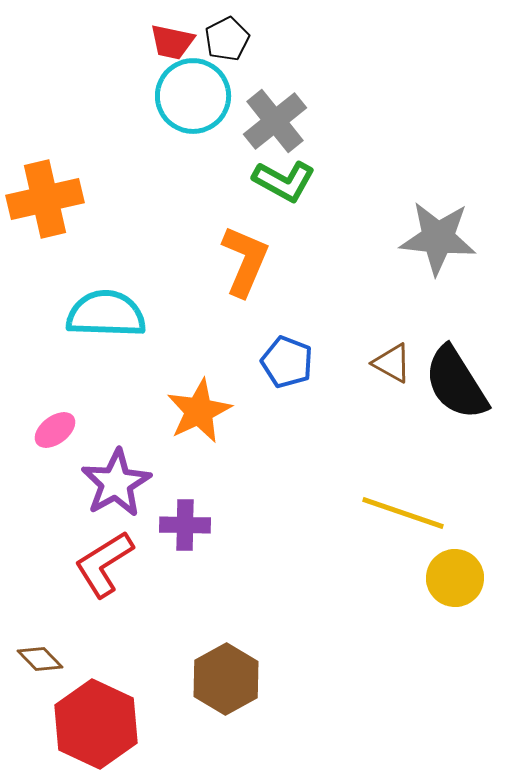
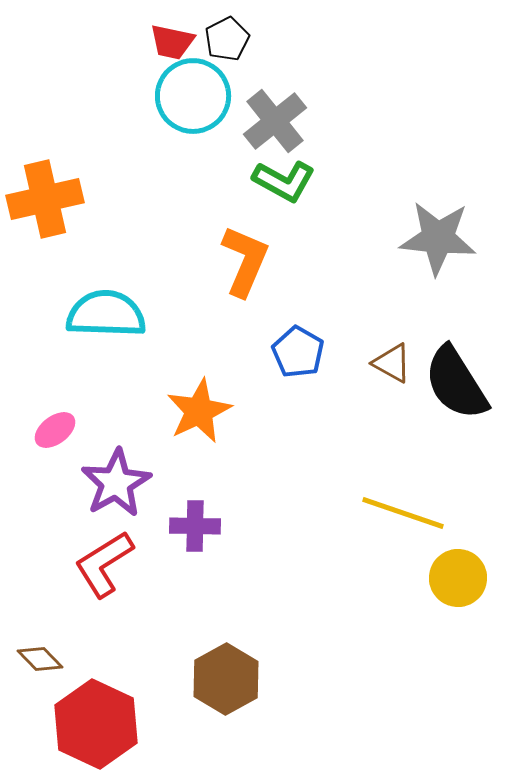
blue pentagon: moved 11 px right, 10 px up; rotated 9 degrees clockwise
purple cross: moved 10 px right, 1 px down
yellow circle: moved 3 px right
